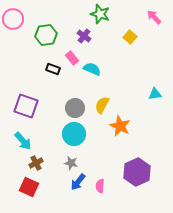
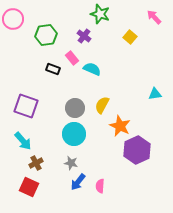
purple hexagon: moved 22 px up
